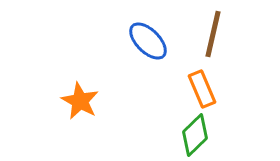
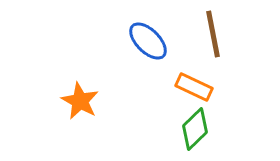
brown line: rotated 24 degrees counterclockwise
orange rectangle: moved 8 px left, 2 px up; rotated 42 degrees counterclockwise
green diamond: moved 6 px up
